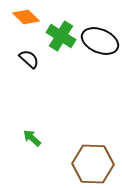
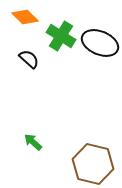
orange diamond: moved 1 px left
black ellipse: moved 2 px down
green arrow: moved 1 px right, 4 px down
brown hexagon: rotated 12 degrees clockwise
